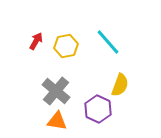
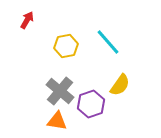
red arrow: moved 9 px left, 21 px up
yellow semicircle: rotated 15 degrees clockwise
gray cross: moved 4 px right
purple hexagon: moved 7 px left, 5 px up; rotated 16 degrees clockwise
